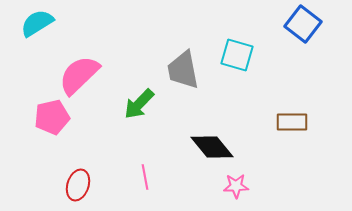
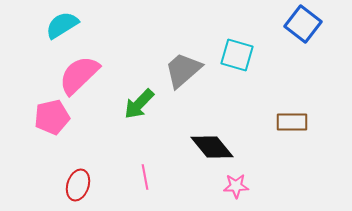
cyan semicircle: moved 25 px right, 2 px down
gray trapezoid: rotated 60 degrees clockwise
